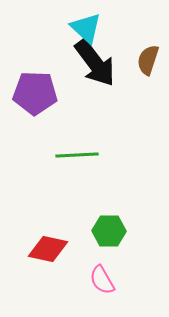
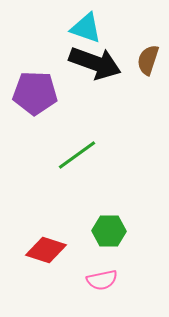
cyan triangle: rotated 24 degrees counterclockwise
black arrow: rotated 33 degrees counterclockwise
green line: rotated 33 degrees counterclockwise
red diamond: moved 2 px left, 1 px down; rotated 6 degrees clockwise
pink semicircle: rotated 72 degrees counterclockwise
